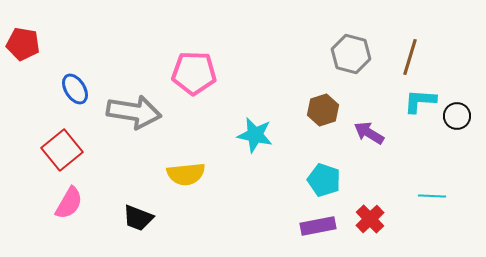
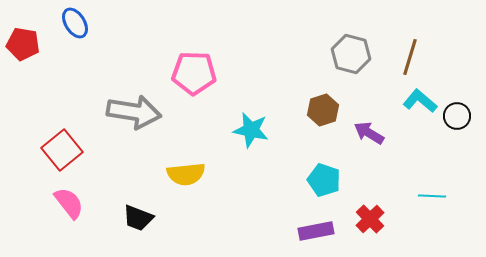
blue ellipse: moved 66 px up
cyan L-shape: rotated 36 degrees clockwise
cyan star: moved 4 px left, 5 px up
pink semicircle: rotated 68 degrees counterclockwise
purple rectangle: moved 2 px left, 5 px down
